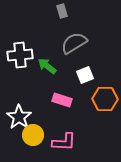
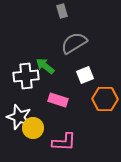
white cross: moved 6 px right, 21 px down
green arrow: moved 2 px left
pink rectangle: moved 4 px left
white star: rotated 15 degrees counterclockwise
yellow circle: moved 7 px up
